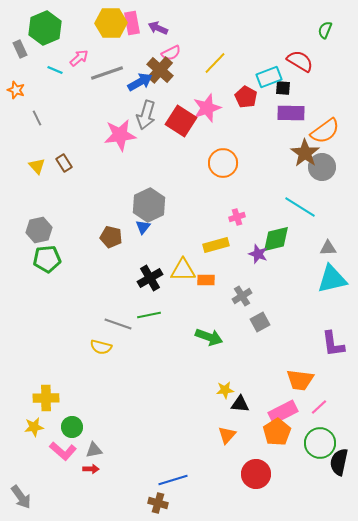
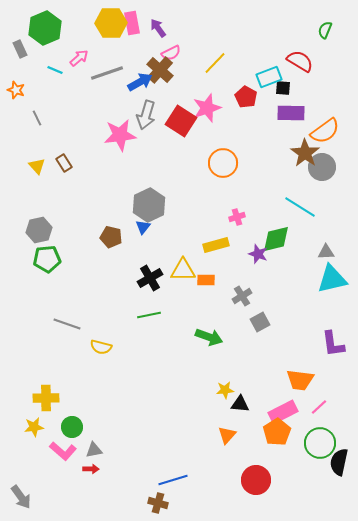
purple arrow at (158, 28): rotated 30 degrees clockwise
gray triangle at (328, 248): moved 2 px left, 4 px down
gray line at (118, 324): moved 51 px left
red circle at (256, 474): moved 6 px down
